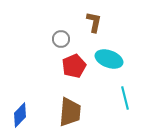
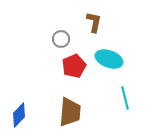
blue diamond: moved 1 px left
